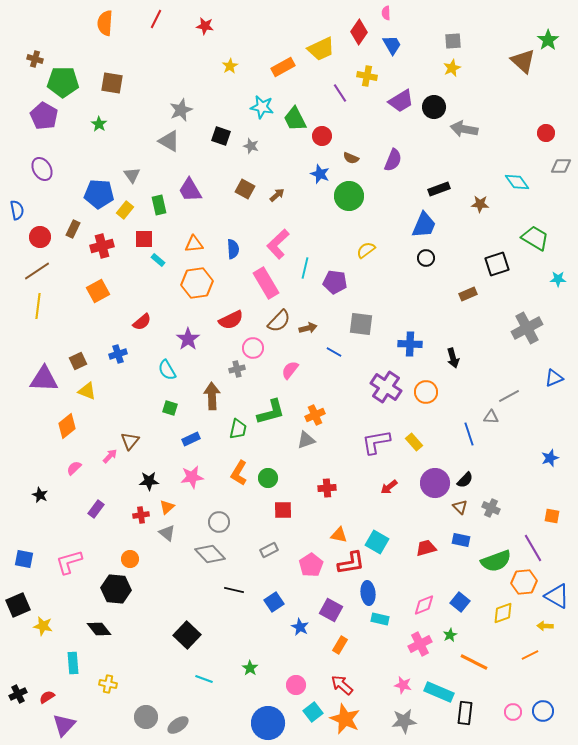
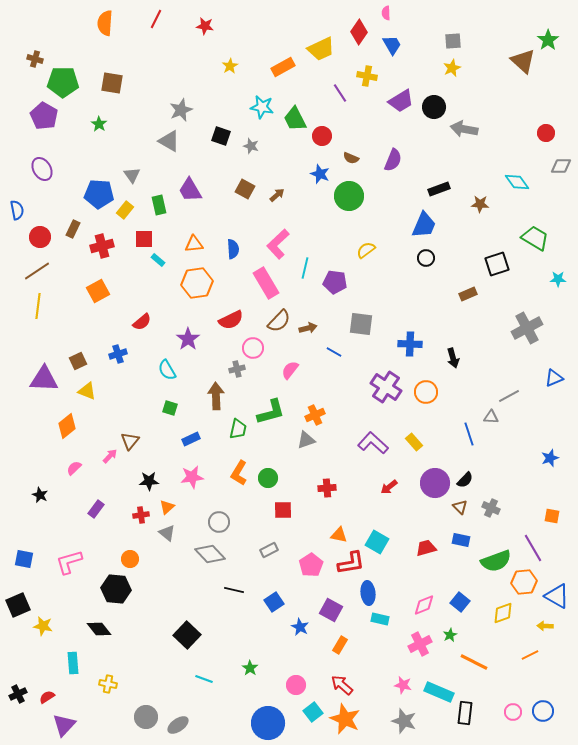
brown arrow at (212, 396): moved 4 px right
purple L-shape at (376, 442): moved 3 px left, 1 px down; rotated 52 degrees clockwise
gray star at (404, 721): rotated 25 degrees clockwise
